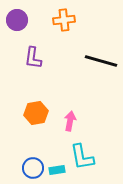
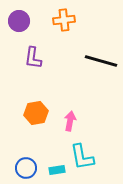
purple circle: moved 2 px right, 1 px down
blue circle: moved 7 px left
